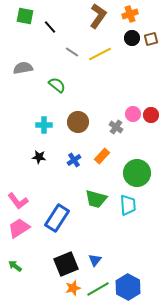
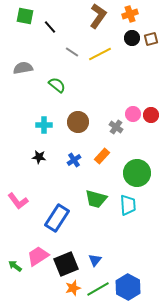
pink trapezoid: moved 19 px right, 28 px down
